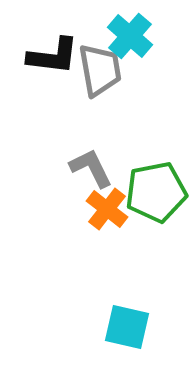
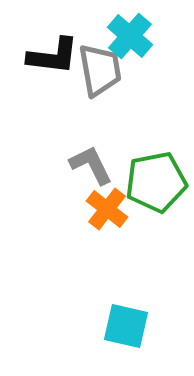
gray L-shape: moved 3 px up
green pentagon: moved 10 px up
cyan square: moved 1 px left, 1 px up
